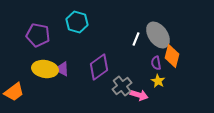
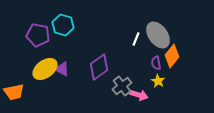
cyan hexagon: moved 14 px left, 3 px down
orange diamond: rotated 25 degrees clockwise
yellow ellipse: rotated 45 degrees counterclockwise
orange trapezoid: rotated 25 degrees clockwise
